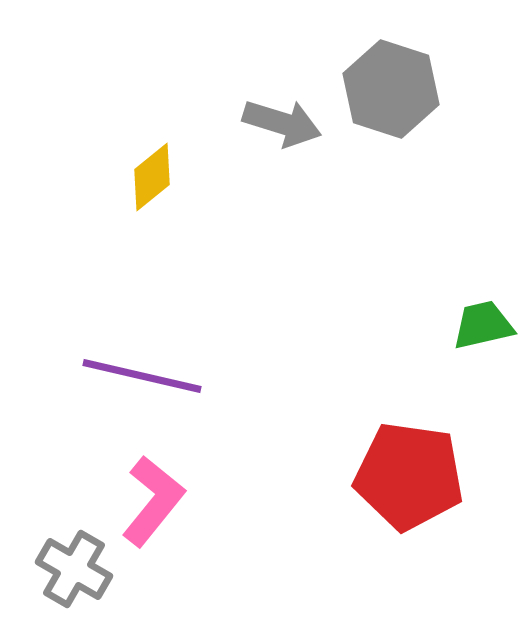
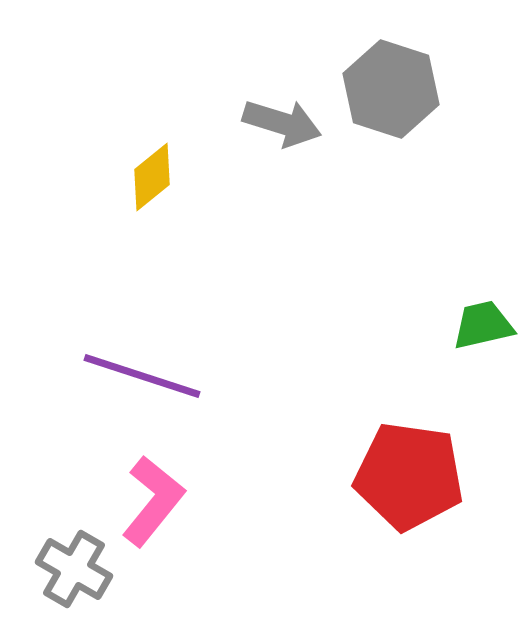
purple line: rotated 5 degrees clockwise
